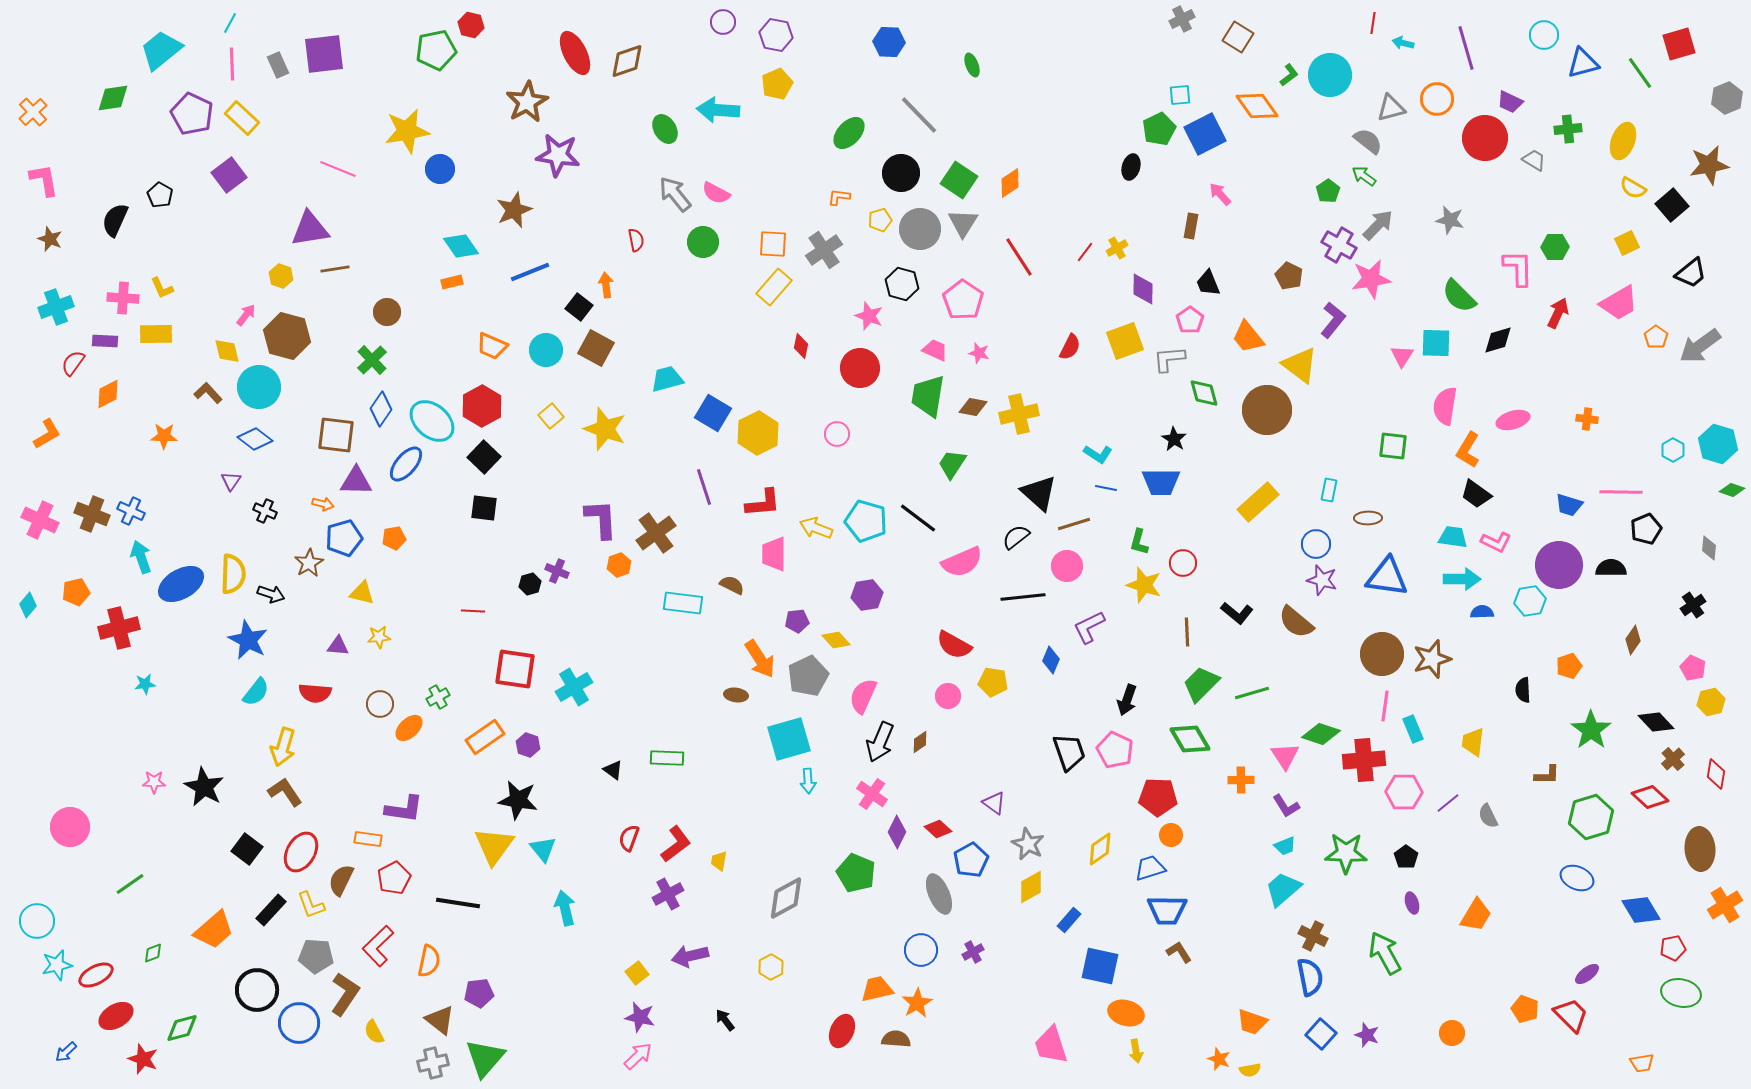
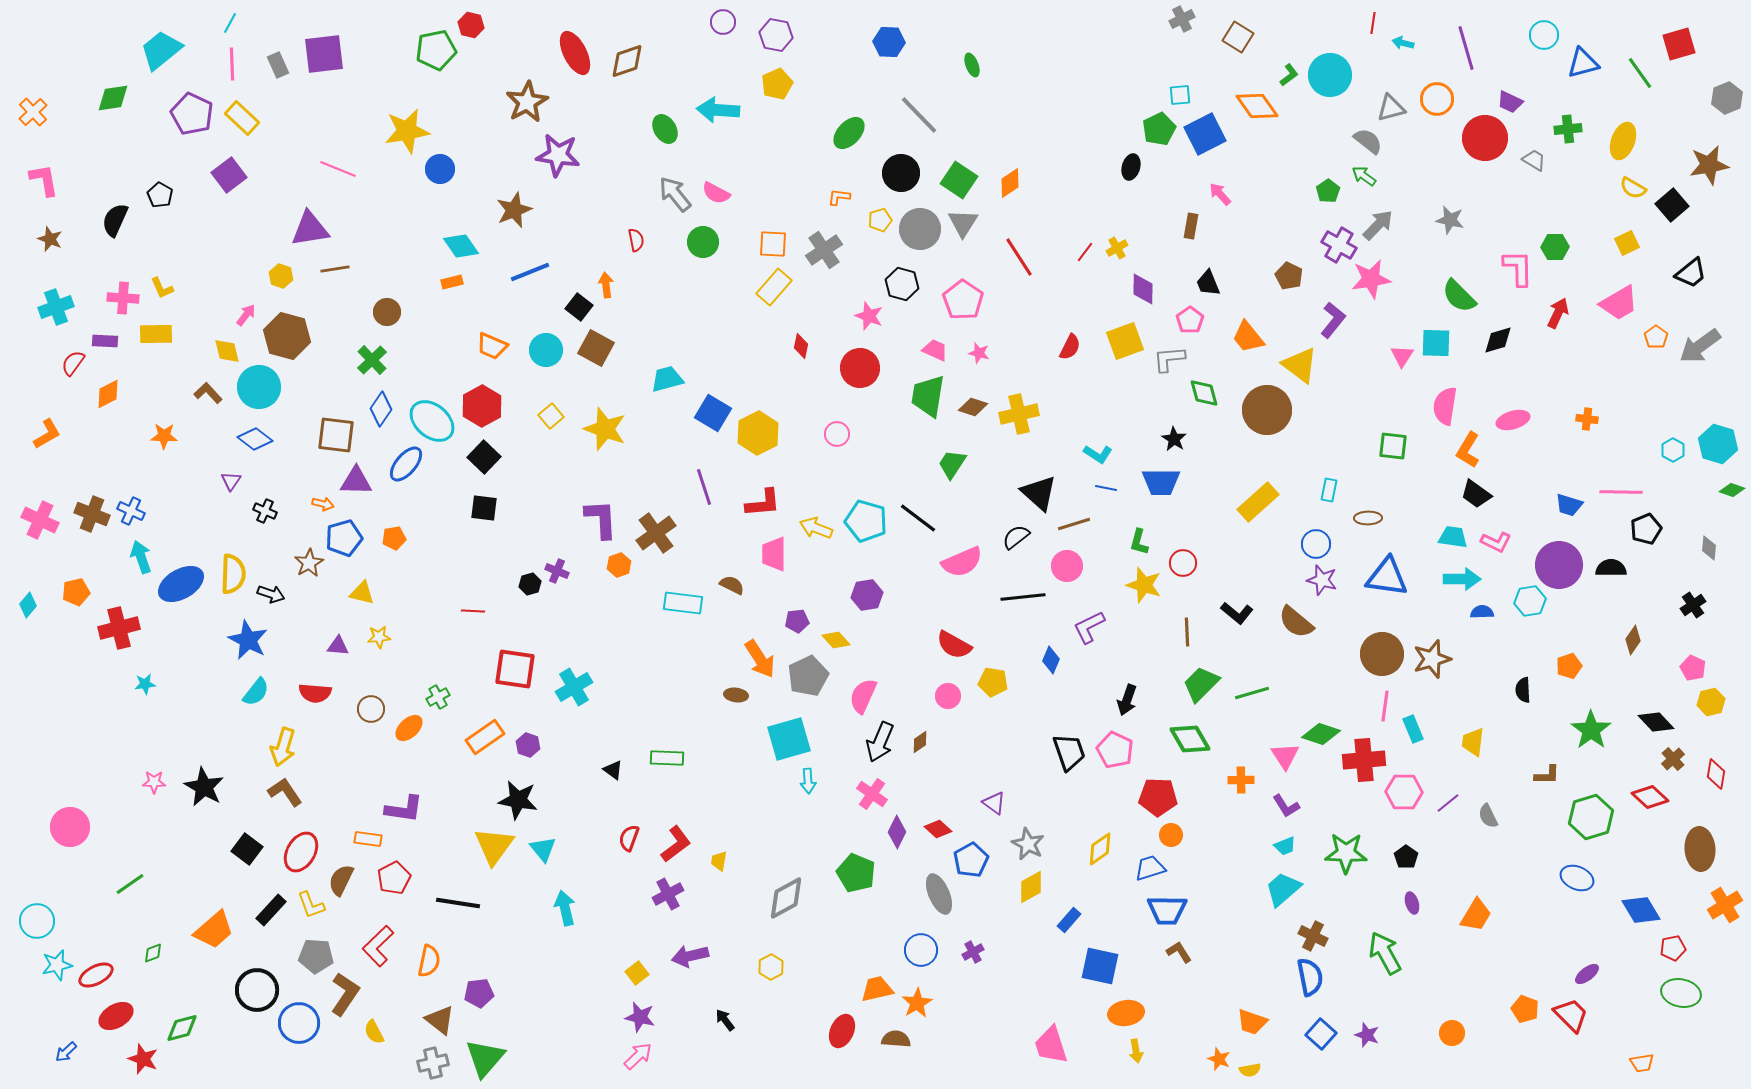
brown diamond at (973, 407): rotated 8 degrees clockwise
brown circle at (380, 704): moved 9 px left, 5 px down
orange ellipse at (1126, 1013): rotated 24 degrees counterclockwise
